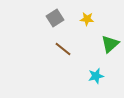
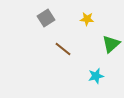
gray square: moved 9 px left
green triangle: moved 1 px right
